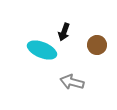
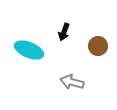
brown circle: moved 1 px right, 1 px down
cyan ellipse: moved 13 px left
